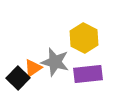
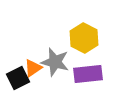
black square: rotated 20 degrees clockwise
